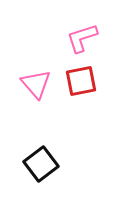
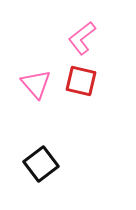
pink L-shape: rotated 20 degrees counterclockwise
red square: rotated 24 degrees clockwise
